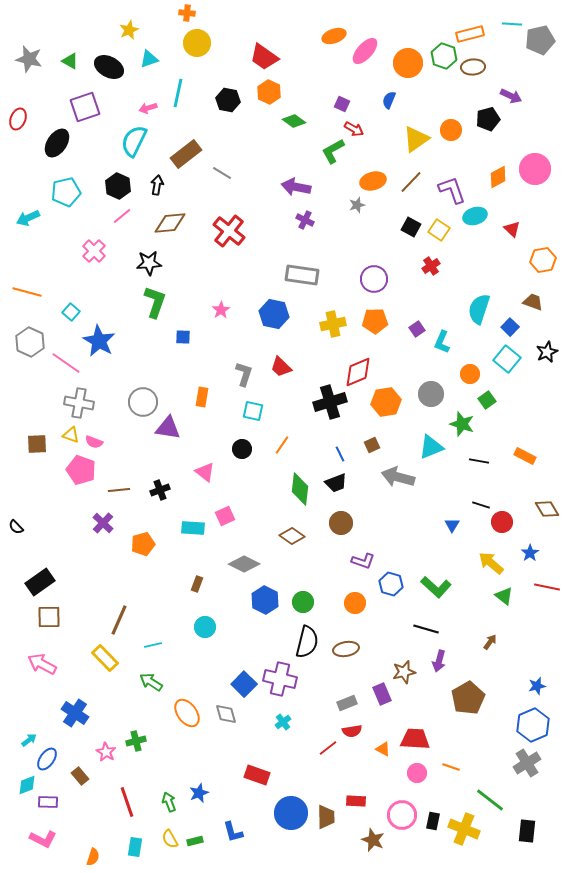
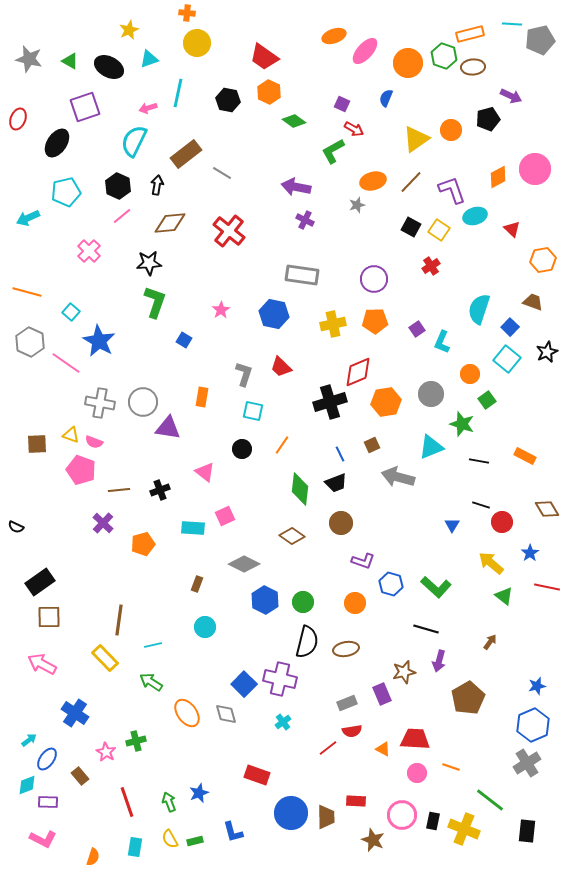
blue semicircle at (389, 100): moved 3 px left, 2 px up
pink cross at (94, 251): moved 5 px left
blue square at (183, 337): moved 1 px right, 3 px down; rotated 28 degrees clockwise
gray cross at (79, 403): moved 21 px right
black semicircle at (16, 527): rotated 21 degrees counterclockwise
brown line at (119, 620): rotated 16 degrees counterclockwise
